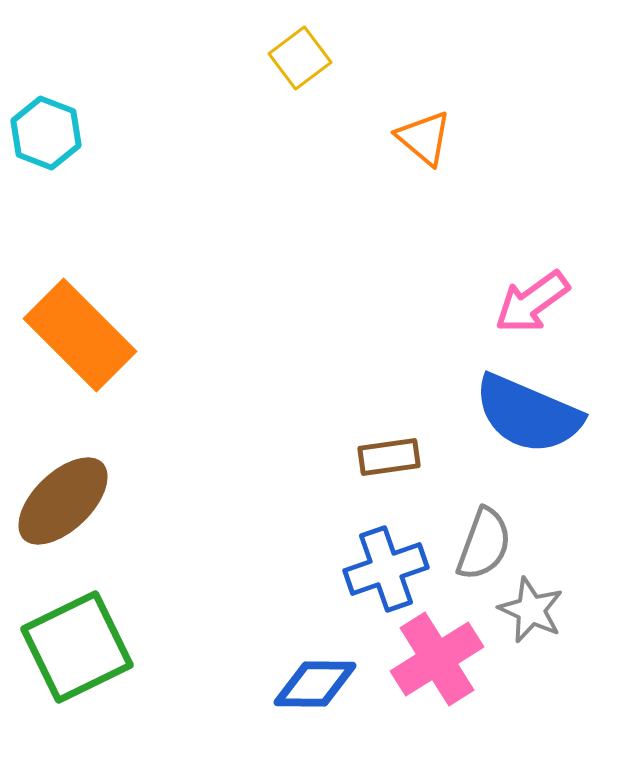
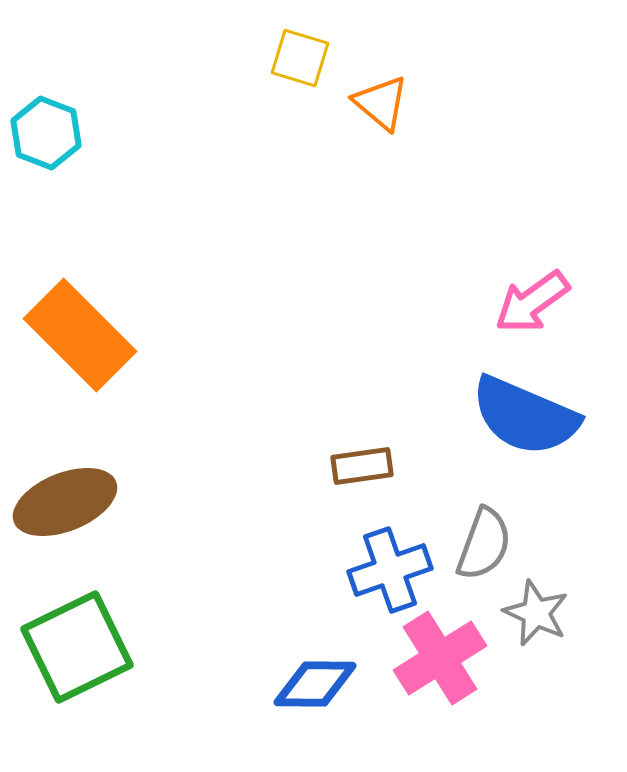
yellow square: rotated 36 degrees counterclockwise
orange triangle: moved 43 px left, 35 px up
blue semicircle: moved 3 px left, 2 px down
brown rectangle: moved 27 px left, 9 px down
brown ellipse: moved 2 px right, 1 px down; rotated 22 degrees clockwise
blue cross: moved 4 px right, 1 px down
gray star: moved 5 px right, 3 px down
pink cross: moved 3 px right, 1 px up
